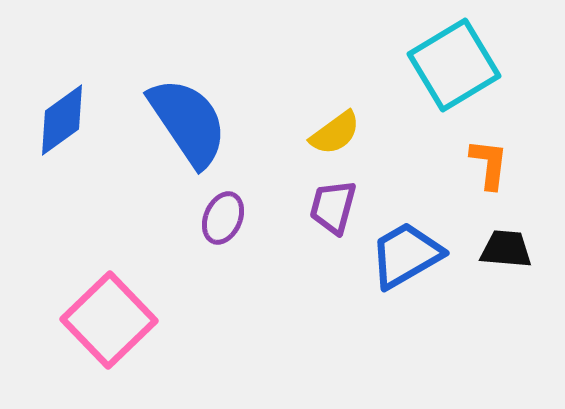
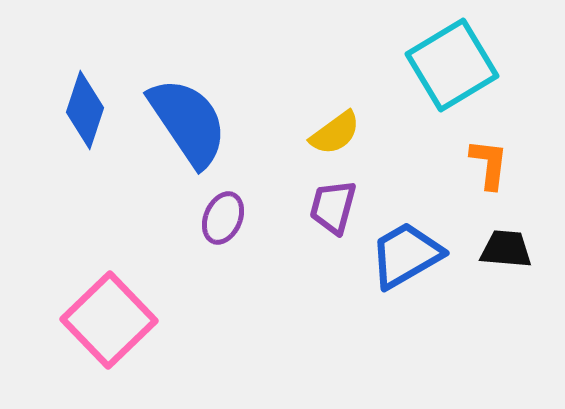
cyan square: moved 2 px left
blue diamond: moved 23 px right, 10 px up; rotated 36 degrees counterclockwise
